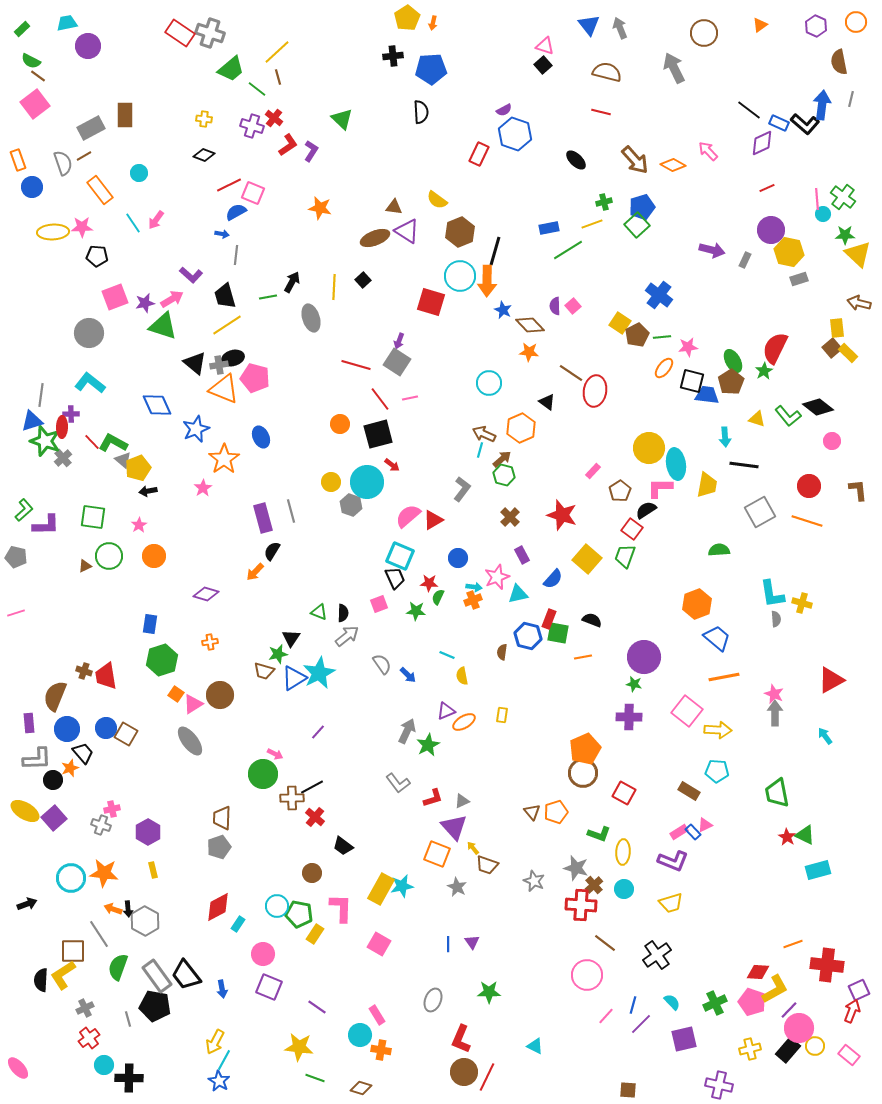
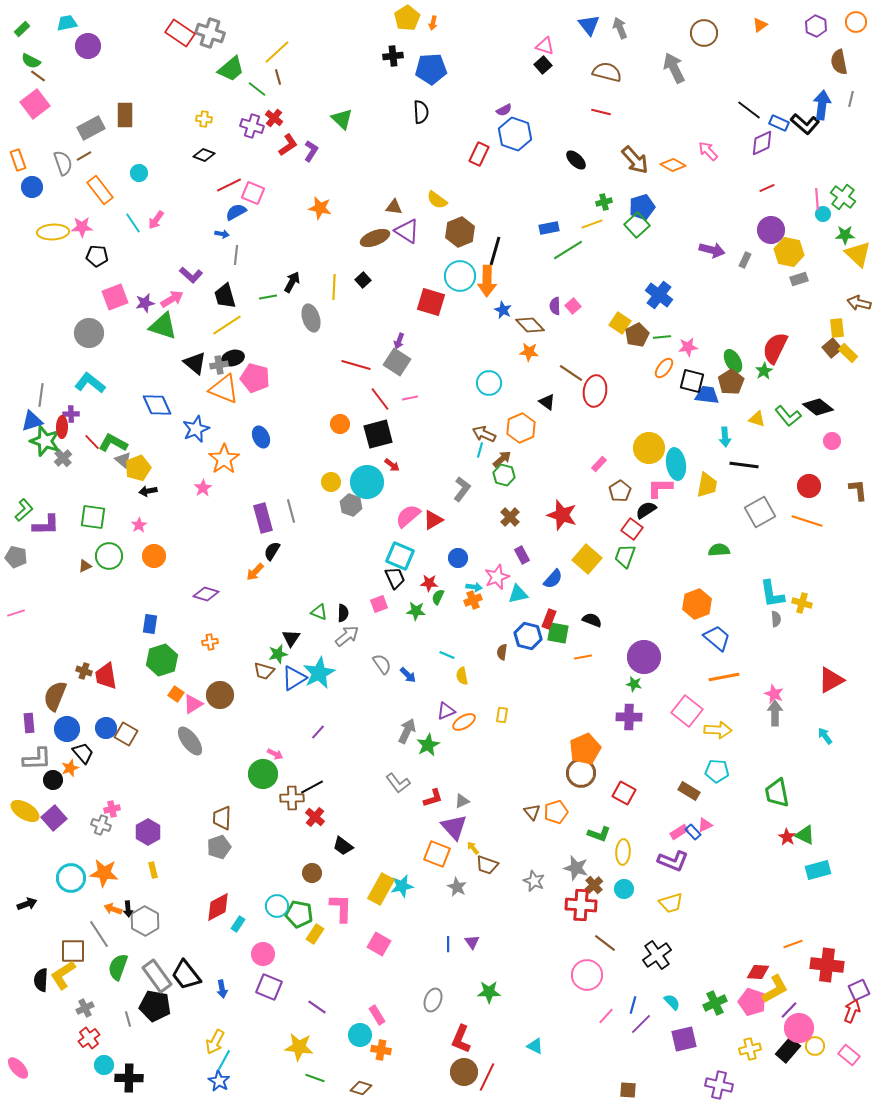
pink rectangle at (593, 471): moved 6 px right, 7 px up
brown circle at (583, 773): moved 2 px left
